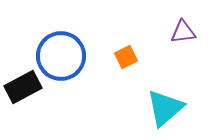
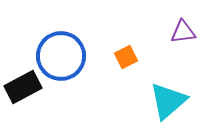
cyan triangle: moved 3 px right, 7 px up
